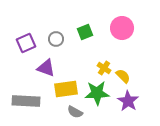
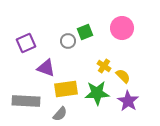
gray circle: moved 12 px right, 2 px down
yellow cross: moved 2 px up
gray semicircle: moved 15 px left, 2 px down; rotated 77 degrees counterclockwise
